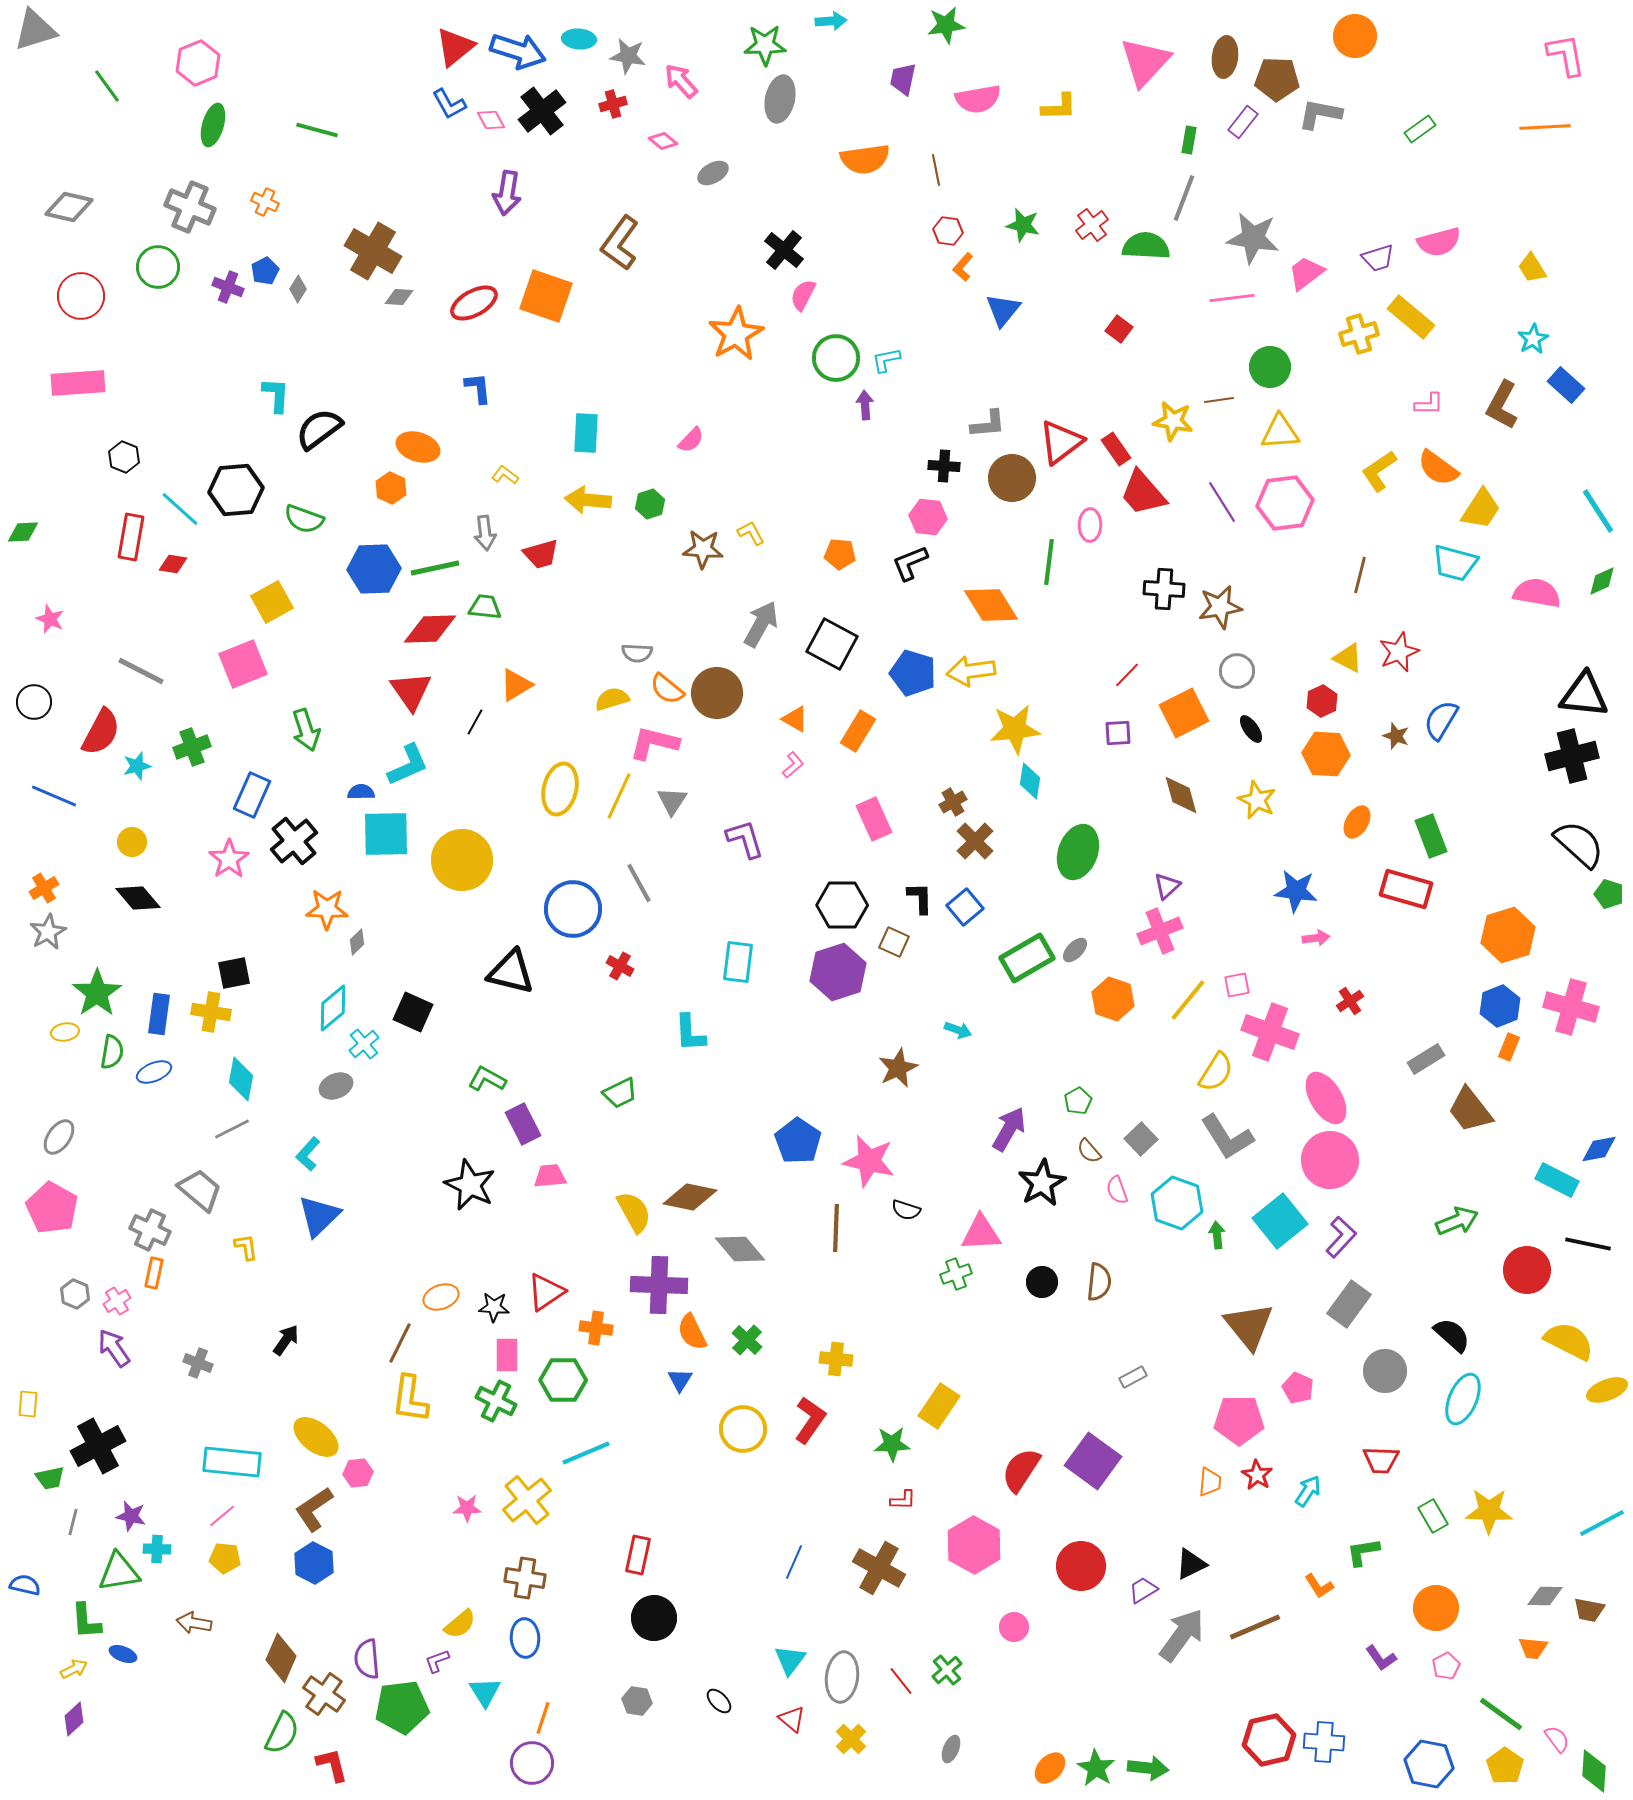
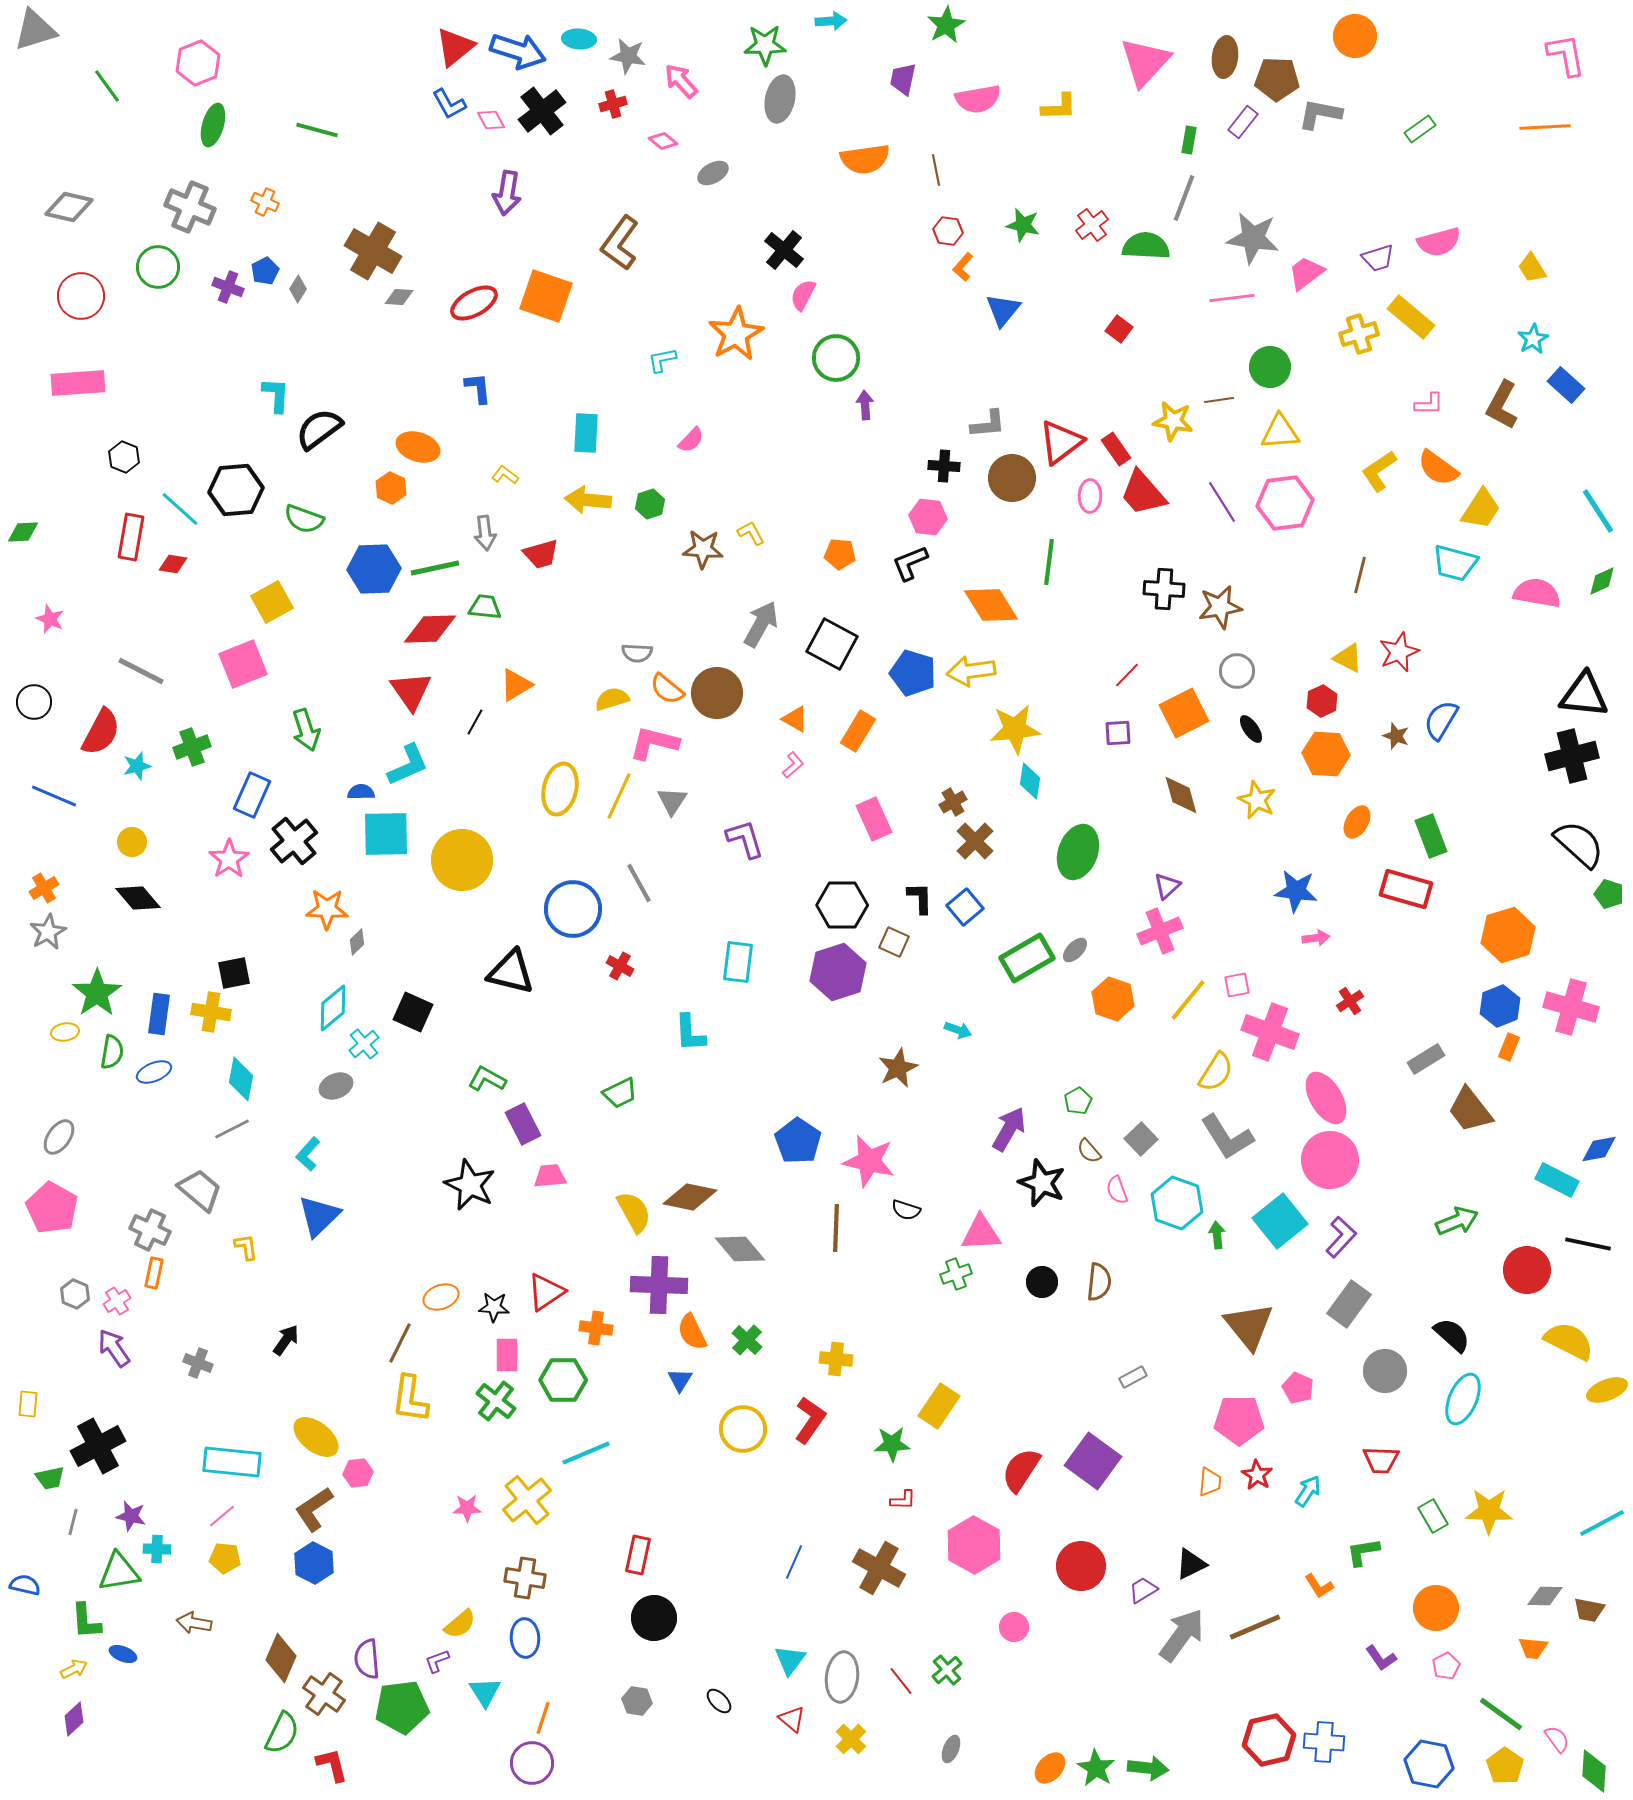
green star at (946, 25): rotated 21 degrees counterclockwise
cyan L-shape at (886, 360): moved 224 px left
pink ellipse at (1090, 525): moved 29 px up
black star at (1042, 1183): rotated 21 degrees counterclockwise
green cross at (496, 1401): rotated 12 degrees clockwise
